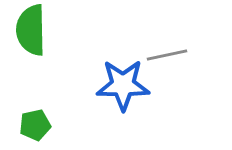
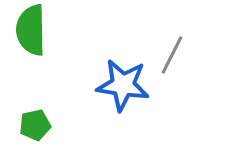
gray line: moved 5 px right; rotated 51 degrees counterclockwise
blue star: rotated 8 degrees clockwise
